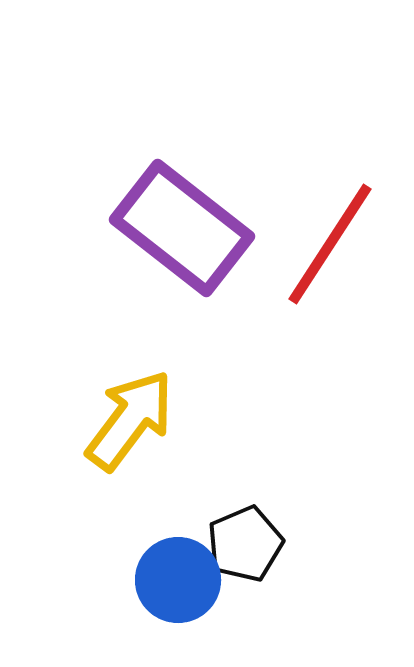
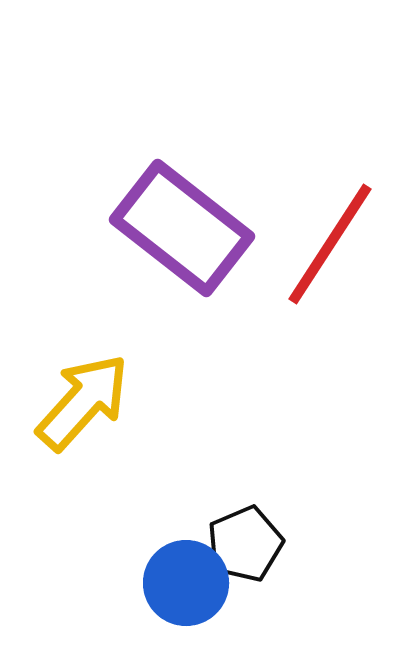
yellow arrow: moved 47 px left, 18 px up; rotated 5 degrees clockwise
blue circle: moved 8 px right, 3 px down
